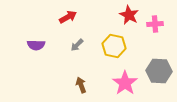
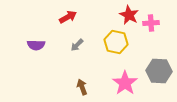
pink cross: moved 4 px left, 1 px up
yellow hexagon: moved 2 px right, 4 px up
brown arrow: moved 1 px right, 2 px down
